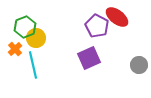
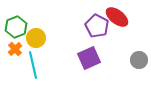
green hexagon: moved 9 px left
gray circle: moved 5 px up
